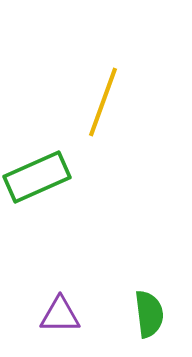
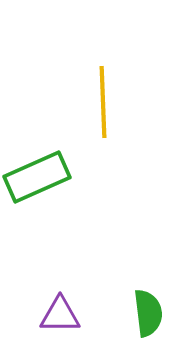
yellow line: rotated 22 degrees counterclockwise
green semicircle: moved 1 px left, 1 px up
